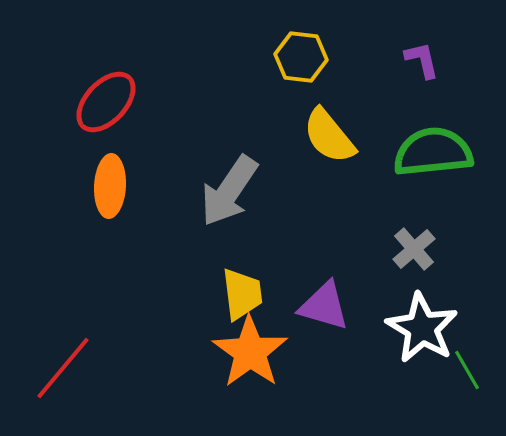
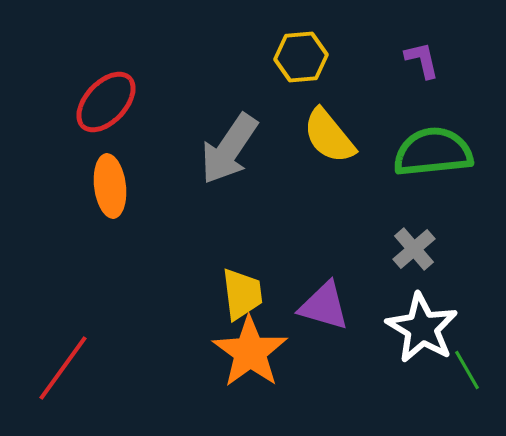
yellow hexagon: rotated 12 degrees counterclockwise
orange ellipse: rotated 10 degrees counterclockwise
gray arrow: moved 42 px up
red line: rotated 4 degrees counterclockwise
